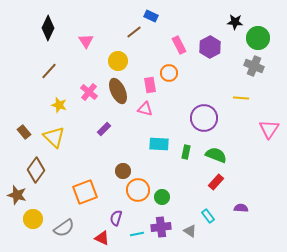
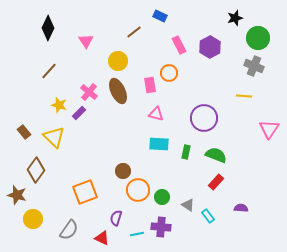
blue rectangle at (151, 16): moved 9 px right
black star at (235, 22): moved 4 px up; rotated 21 degrees counterclockwise
yellow line at (241, 98): moved 3 px right, 2 px up
pink triangle at (145, 109): moved 11 px right, 5 px down
purple rectangle at (104, 129): moved 25 px left, 16 px up
purple cross at (161, 227): rotated 12 degrees clockwise
gray semicircle at (64, 228): moved 5 px right, 2 px down; rotated 20 degrees counterclockwise
gray triangle at (190, 231): moved 2 px left, 26 px up
